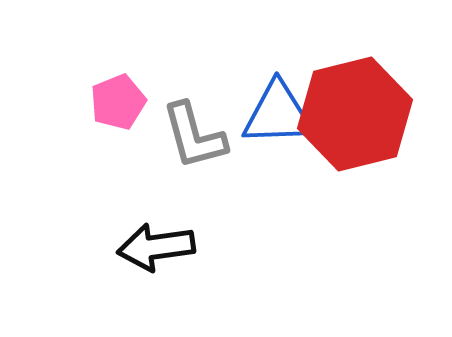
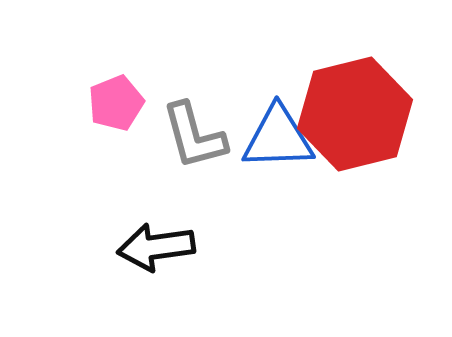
pink pentagon: moved 2 px left, 1 px down
blue triangle: moved 24 px down
